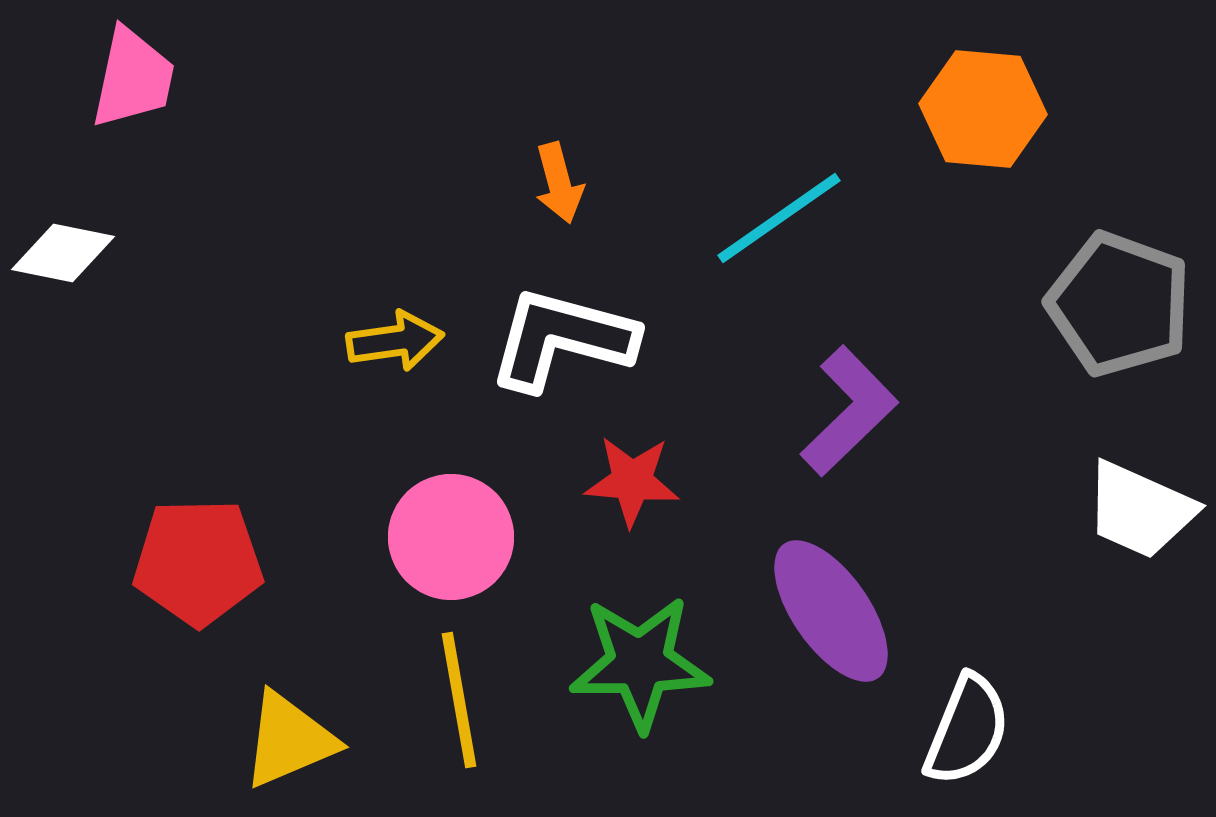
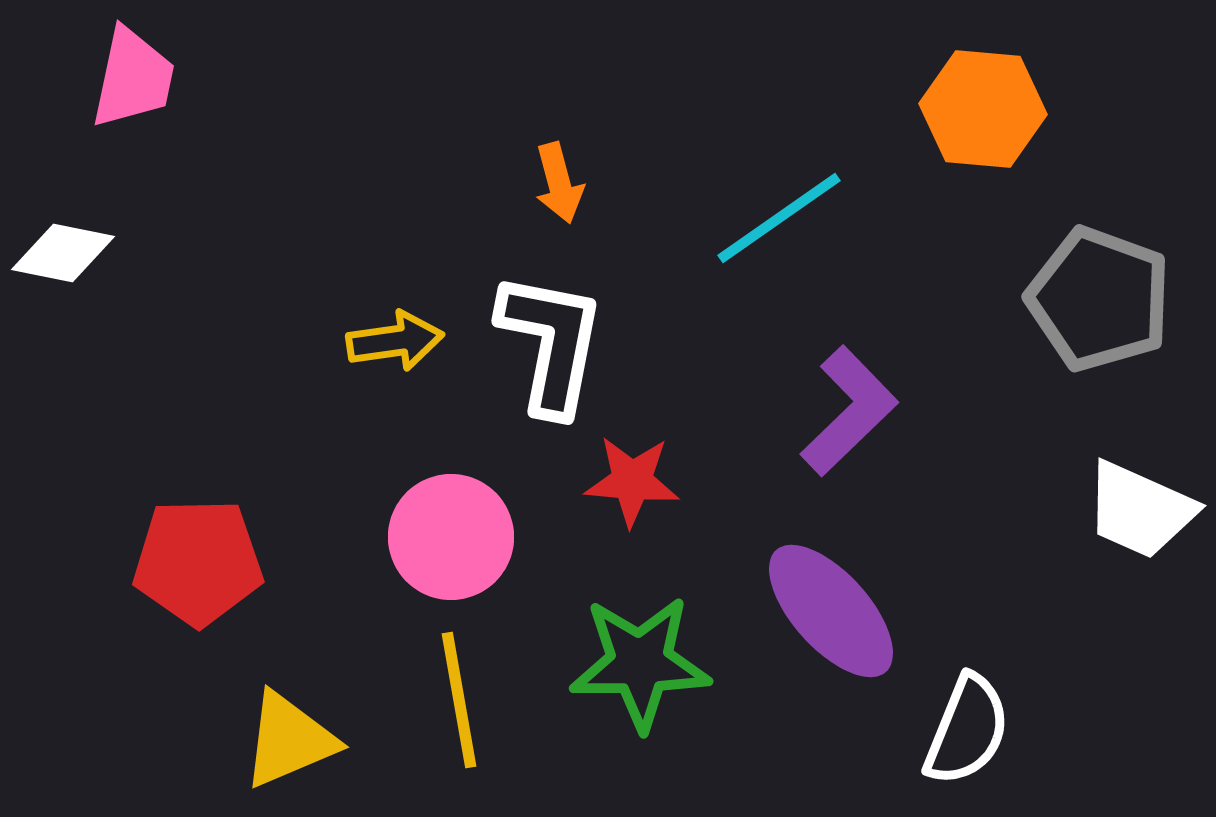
gray pentagon: moved 20 px left, 5 px up
white L-shape: moved 11 px left, 4 px down; rotated 86 degrees clockwise
purple ellipse: rotated 7 degrees counterclockwise
